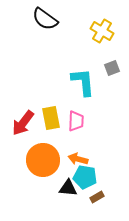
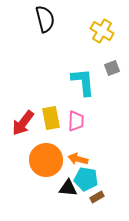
black semicircle: rotated 140 degrees counterclockwise
orange circle: moved 3 px right
cyan pentagon: moved 1 px right, 2 px down
